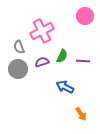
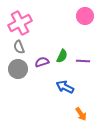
pink cross: moved 22 px left, 8 px up
